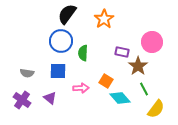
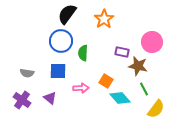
brown star: rotated 24 degrees counterclockwise
